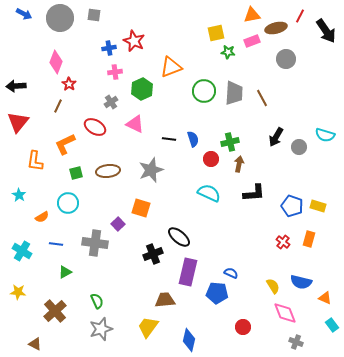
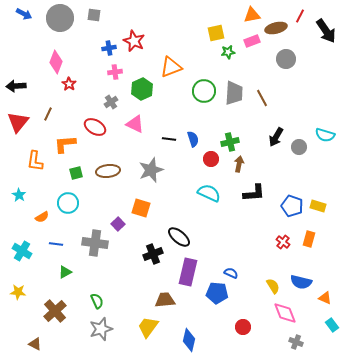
green star at (228, 52): rotated 16 degrees counterclockwise
brown line at (58, 106): moved 10 px left, 8 px down
orange L-shape at (65, 144): rotated 20 degrees clockwise
